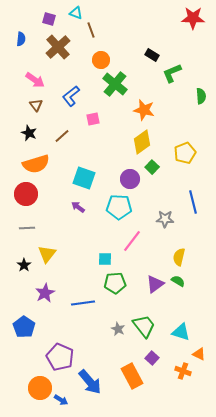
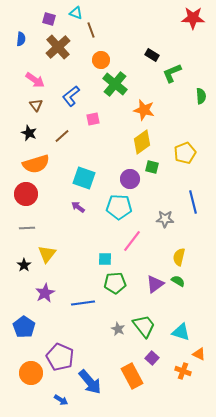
green square at (152, 167): rotated 32 degrees counterclockwise
orange circle at (40, 388): moved 9 px left, 15 px up
